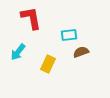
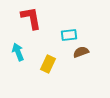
cyan arrow: rotated 120 degrees clockwise
